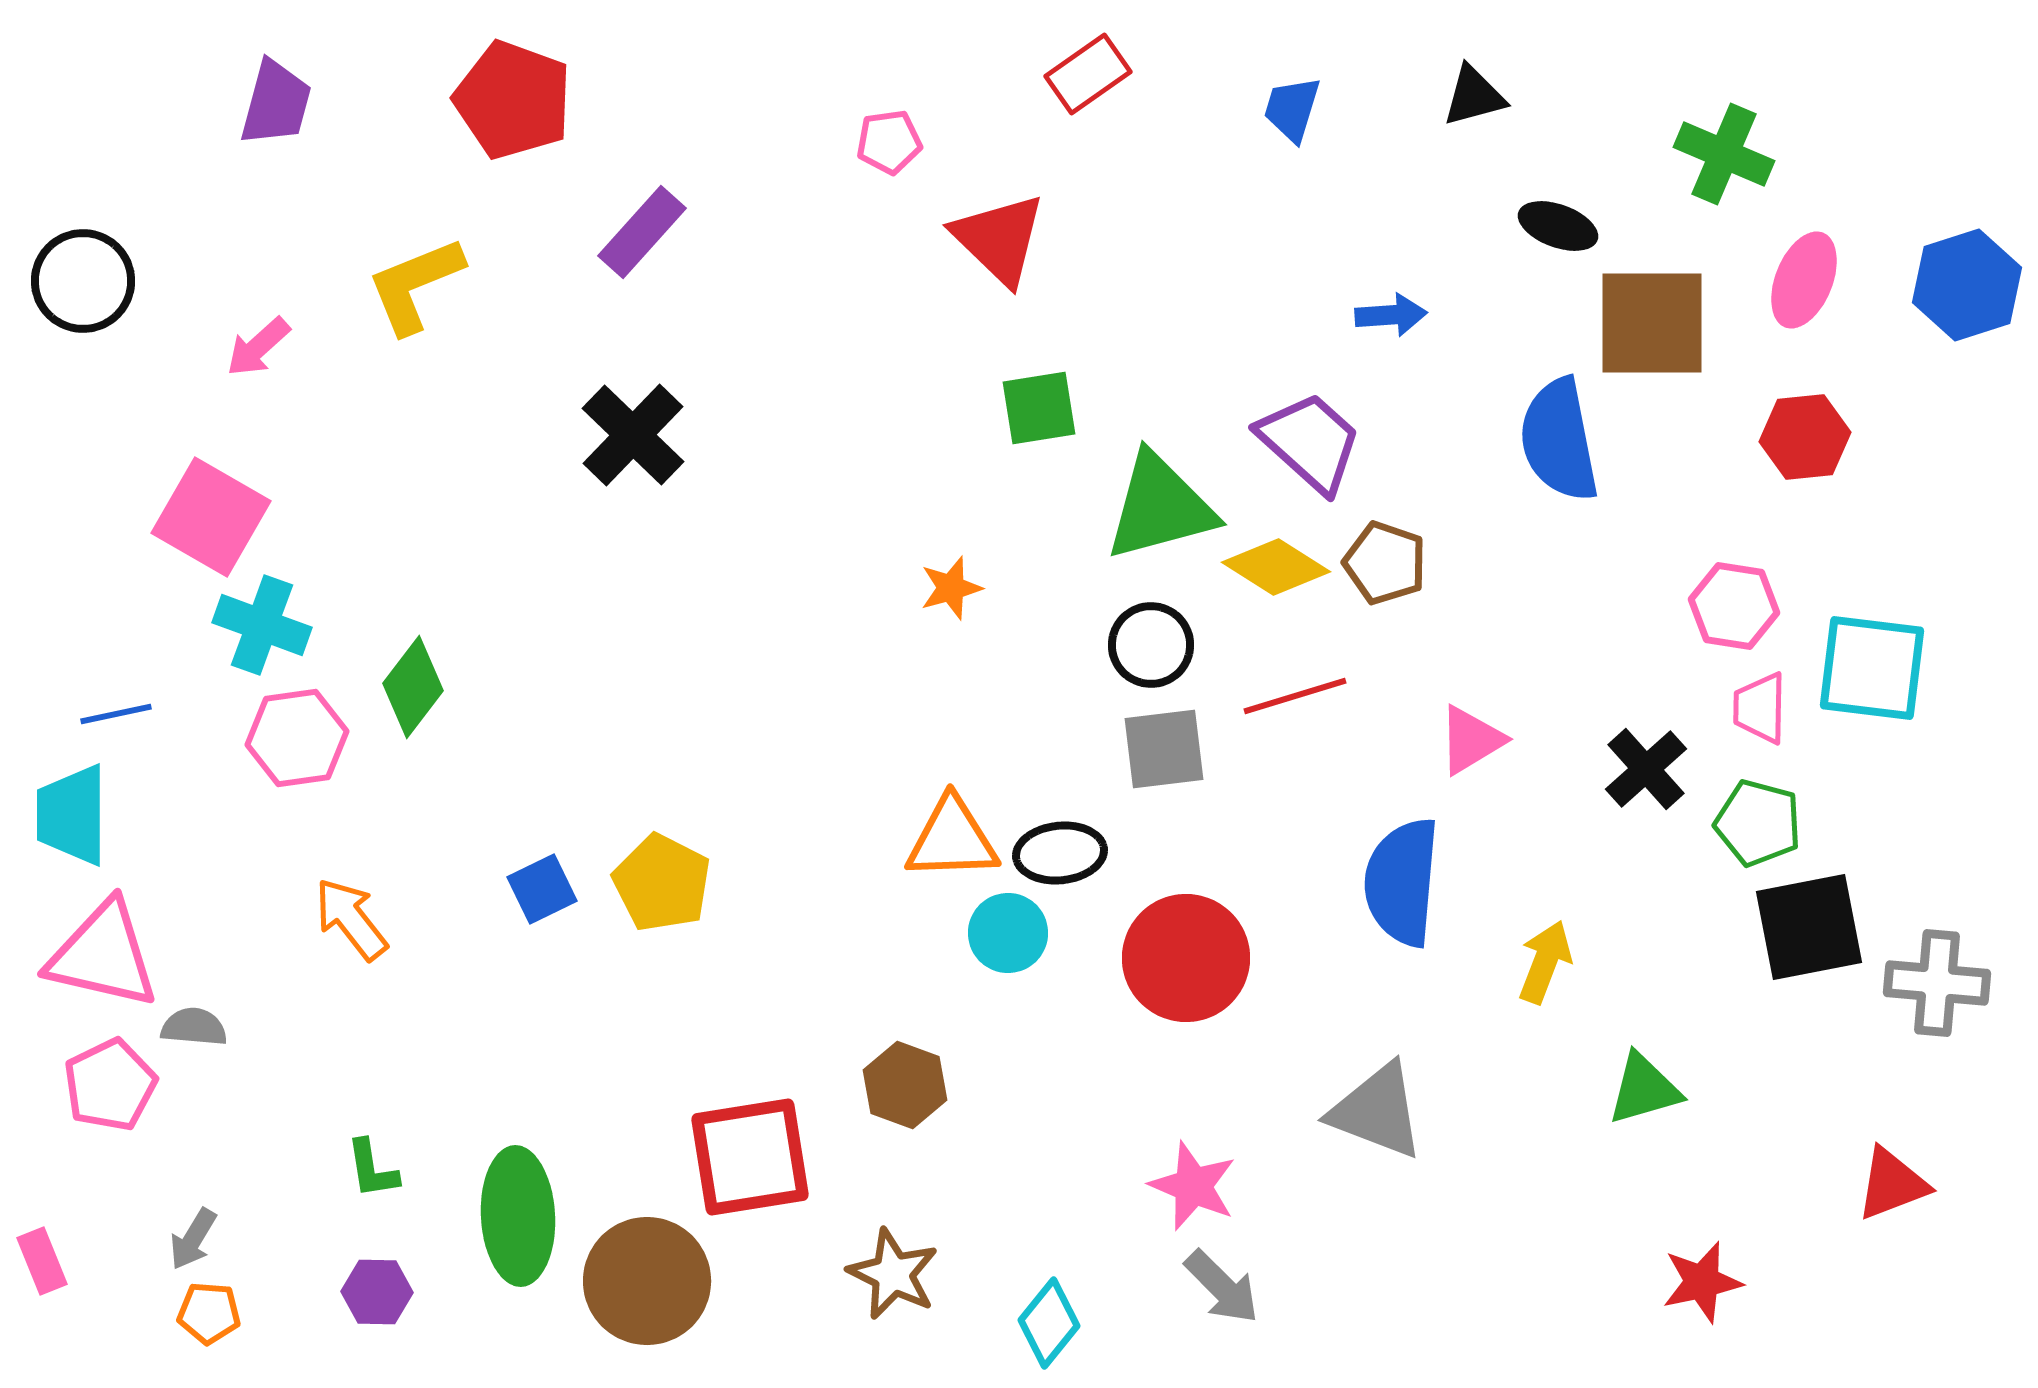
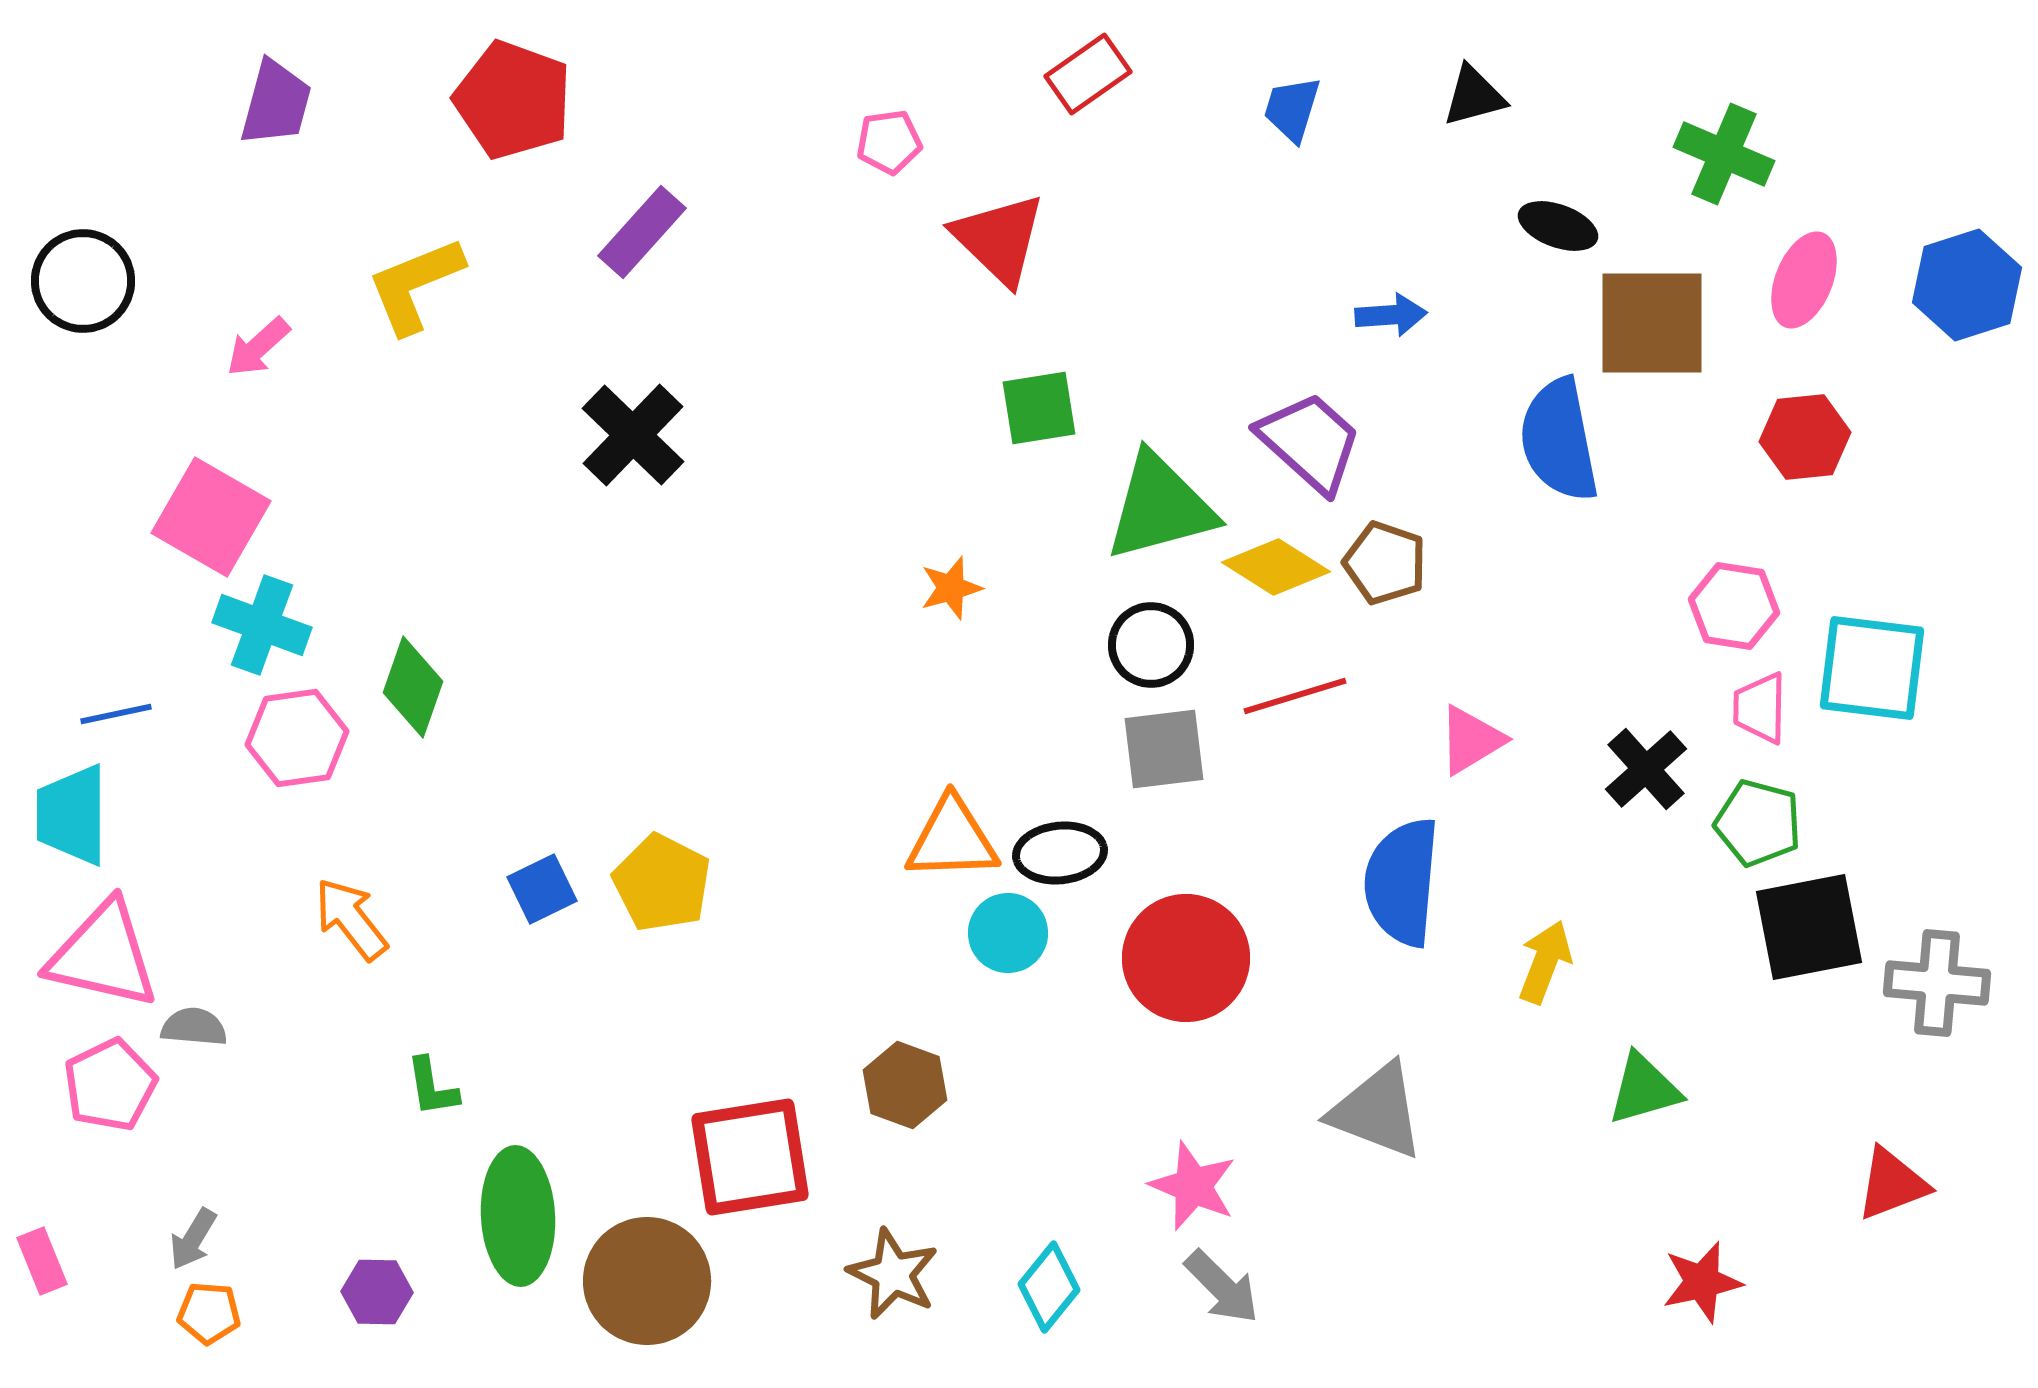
green diamond at (413, 687): rotated 18 degrees counterclockwise
green L-shape at (372, 1169): moved 60 px right, 82 px up
cyan diamond at (1049, 1323): moved 36 px up
